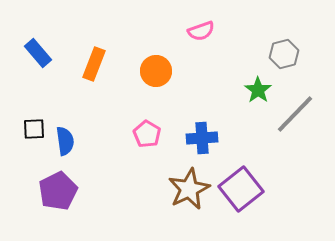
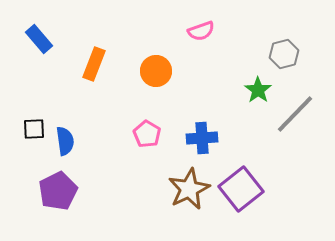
blue rectangle: moved 1 px right, 14 px up
